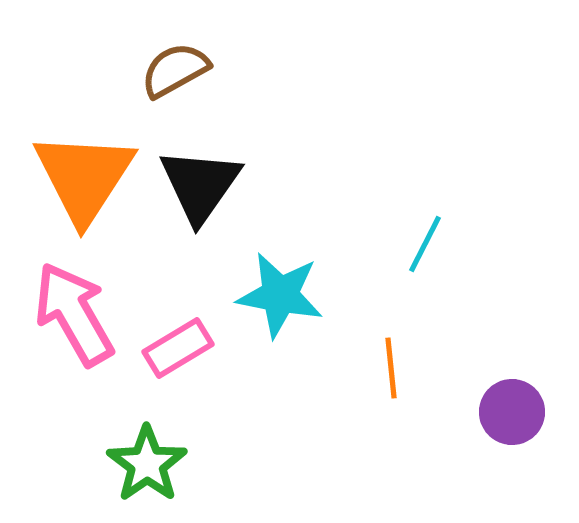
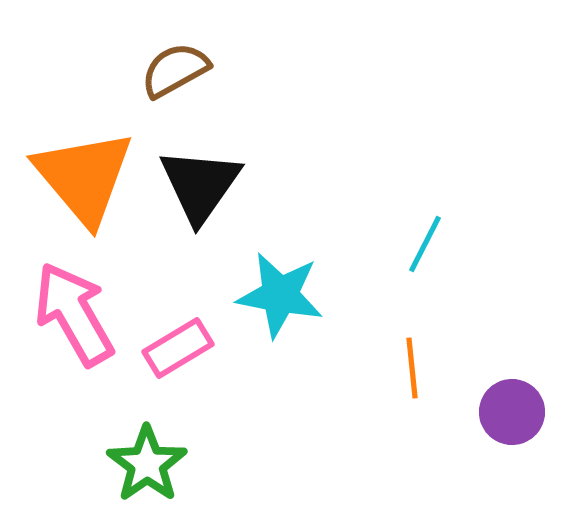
orange triangle: rotated 13 degrees counterclockwise
orange line: moved 21 px right
